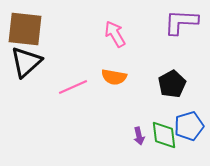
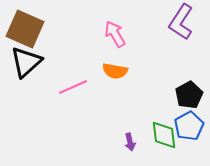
purple L-shape: rotated 60 degrees counterclockwise
brown square: rotated 18 degrees clockwise
orange semicircle: moved 1 px right, 6 px up
black pentagon: moved 17 px right, 11 px down
blue pentagon: rotated 12 degrees counterclockwise
purple arrow: moved 9 px left, 6 px down
